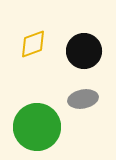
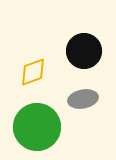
yellow diamond: moved 28 px down
